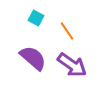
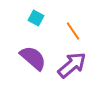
orange line: moved 6 px right
purple arrow: rotated 76 degrees counterclockwise
